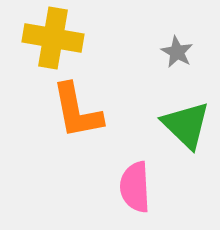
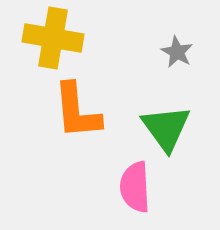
orange L-shape: rotated 6 degrees clockwise
green triangle: moved 20 px left, 3 px down; rotated 10 degrees clockwise
